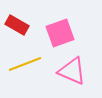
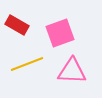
yellow line: moved 2 px right
pink triangle: rotated 20 degrees counterclockwise
